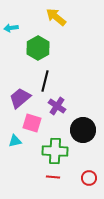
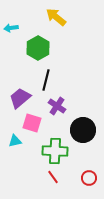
black line: moved 1 px right, 1 px up
red line: rotated 48 degrees clockwise
